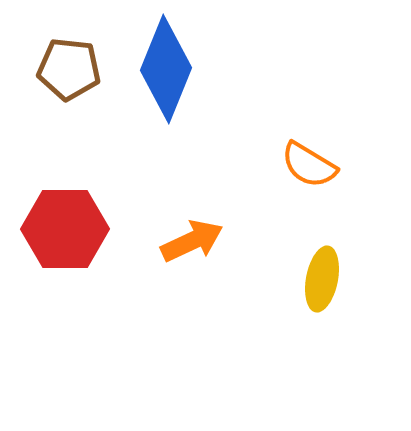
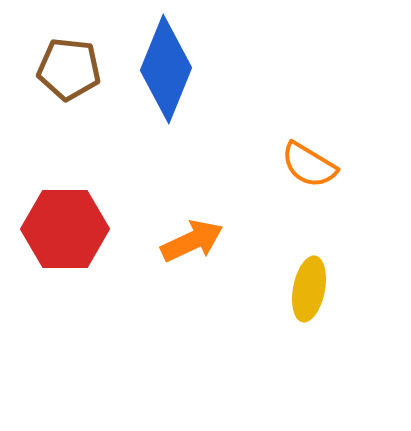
yellow ellipse: moved 13 px left, 10 px down
